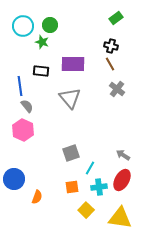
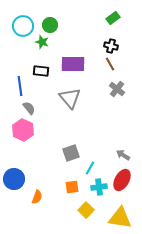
green rectangle: moved 3 px left
gray semicircle: moved 2 px right, 2 px down
